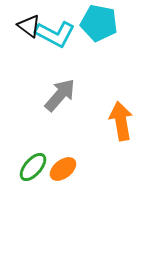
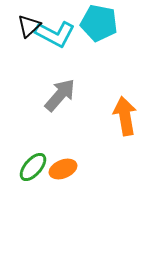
black triangle: rotated 40 degrees clockwise
orange arrow: moved 4 px right, 5 px up
orange ellipse: rotated 16 degrees clockwise
